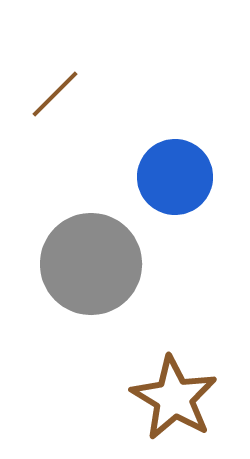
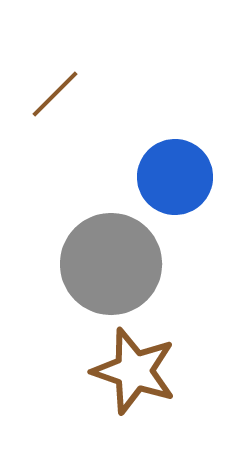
gray circle: moved 20 px right
brown star: moved 40 px left, 27 px up; rotated 12 degrees counterclockwise
